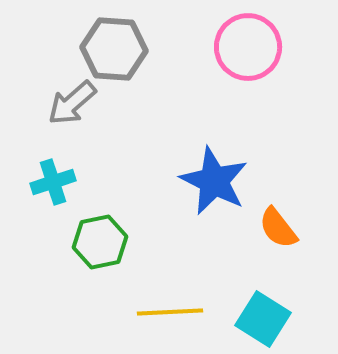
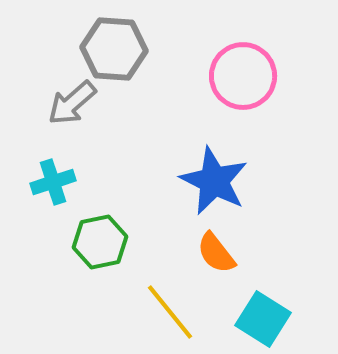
pink circle: moved 5 px left, 29 px down
orange semicircle: moved 62 px left, 25 px down
yellow line: rotated 54 degrees clockwise
